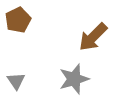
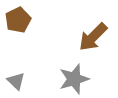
gray triangle: rotated 12 degrees counterclockwise
